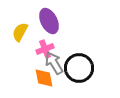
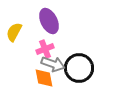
yellow semicircle: moved 6 px left
gray arrow: moved 1 px left, 1 px down; rotated 140 degrees clockwise
